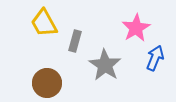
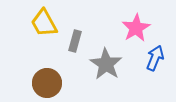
gray star: moved 1 px right, 1 px up
